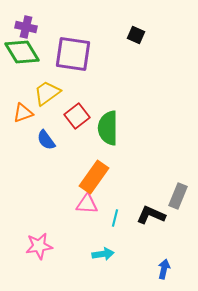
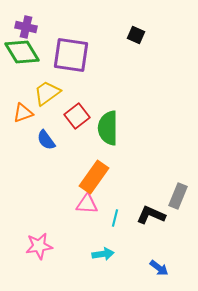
purple square: moved 2 px left, 1 px down
blue arrow: moved 5 px left, 1 px up; rotated 114 degrees clockwise
